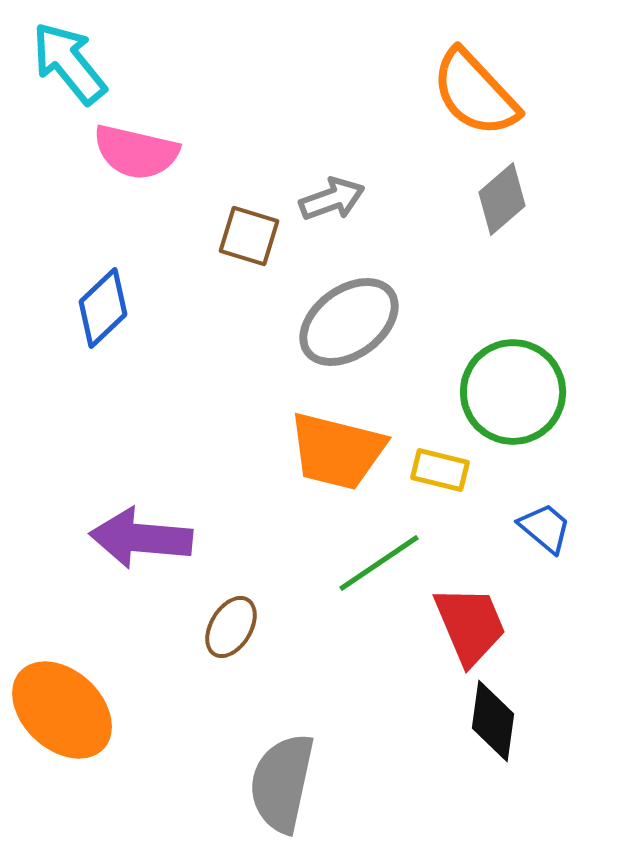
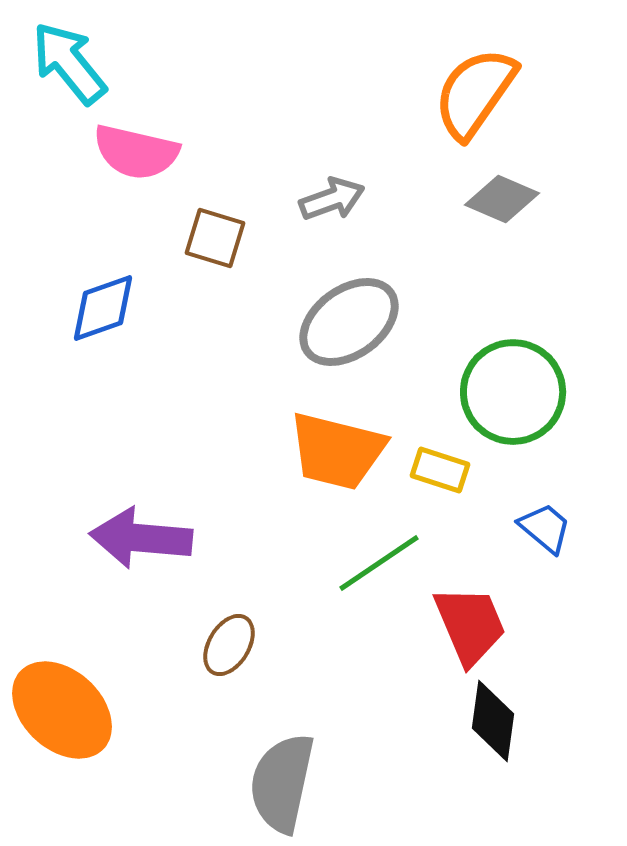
orange semicircle: rotated 78 degrees clockwise
gray diamond: rotated 64 degrees clockwise
brown square: moved 34 px left, 2 px down
blue diamond: rotated 24 degrees clockwise
yellow rectangle: rotated 4 degrees clockwise
brown ellipse: moved 2 px left, 18 px down
